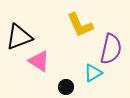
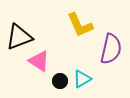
cyan triangle: moved 11 px left, 6 px down
black circle: moved 6 px left, 6 px up
